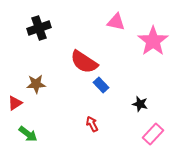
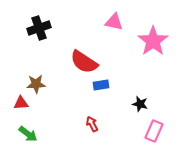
pink triangle: moved 2 px left
blue rectangle: rotated 56 degrees counterclockwise
red triangle: moved 6 px right; rotated 28 degrees clockwise
pink rectangle: moved 1 px right, 3 px up; rotated 20 degrees counterclockwise
